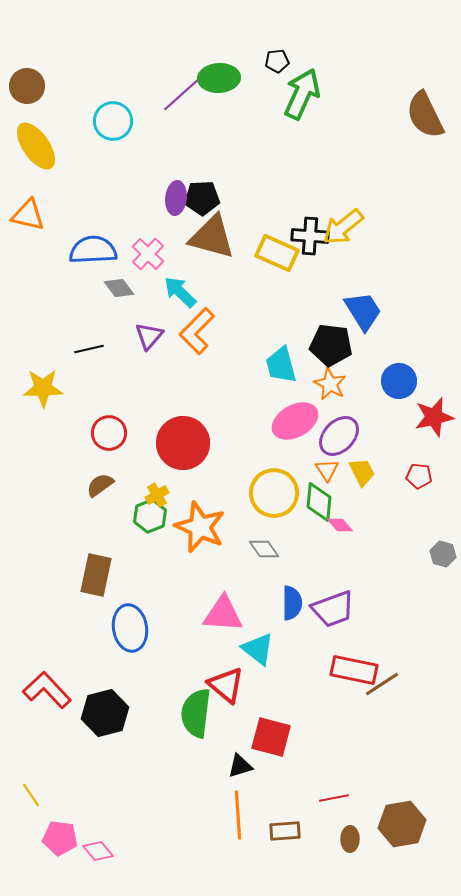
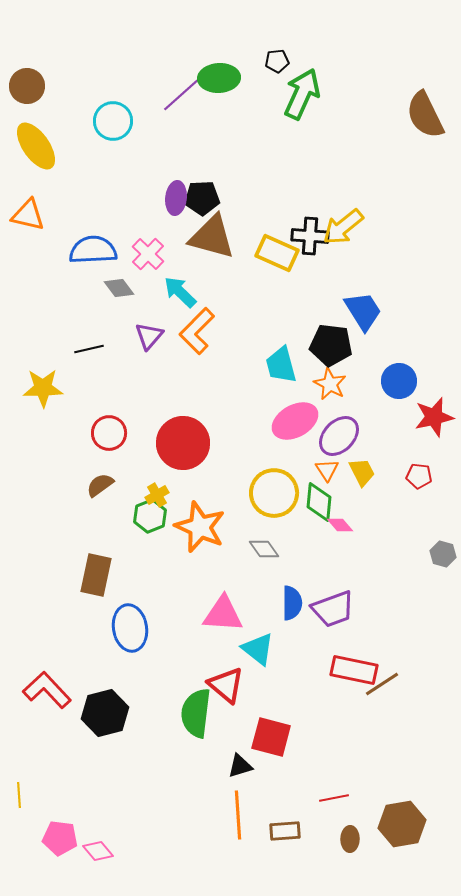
yellow line at (31, 795): moved 12 px left; rotated 30 degrees clockwise
